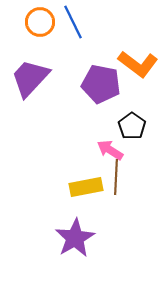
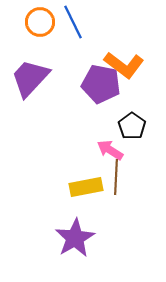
orange L-shape: moved 14 px left, 1 px down
